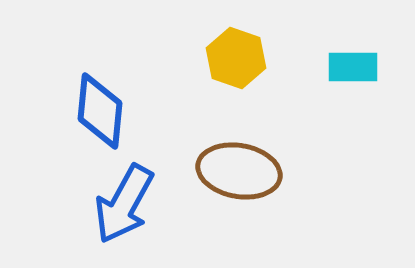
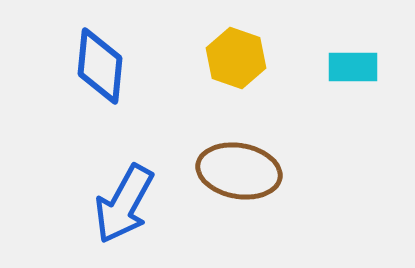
blue diamond: moved 45 px up
